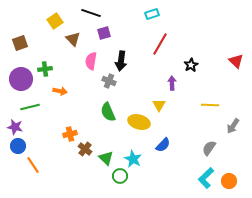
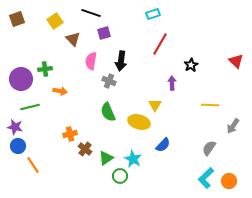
cyan rectangle: moved 1 px right
brown square: moved 3 px left, 24 px up
yellow triangle: moved 4 px left
green triangle: rotated 42 degrees clockwise
